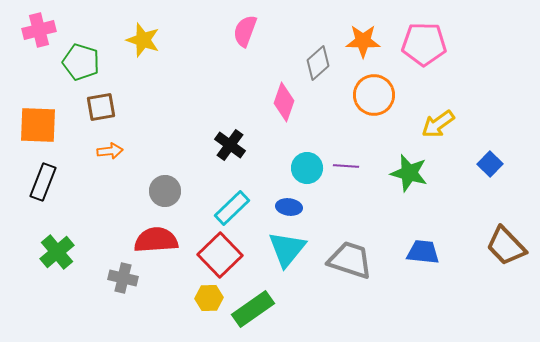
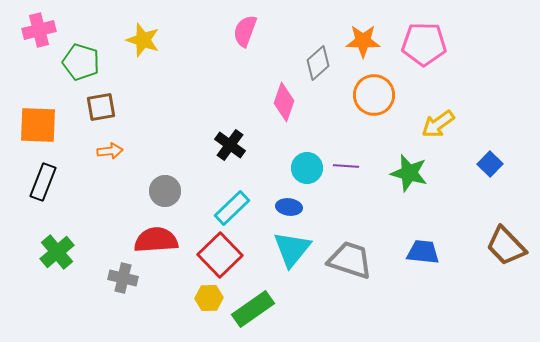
cyan triangle: moved 5 px right
